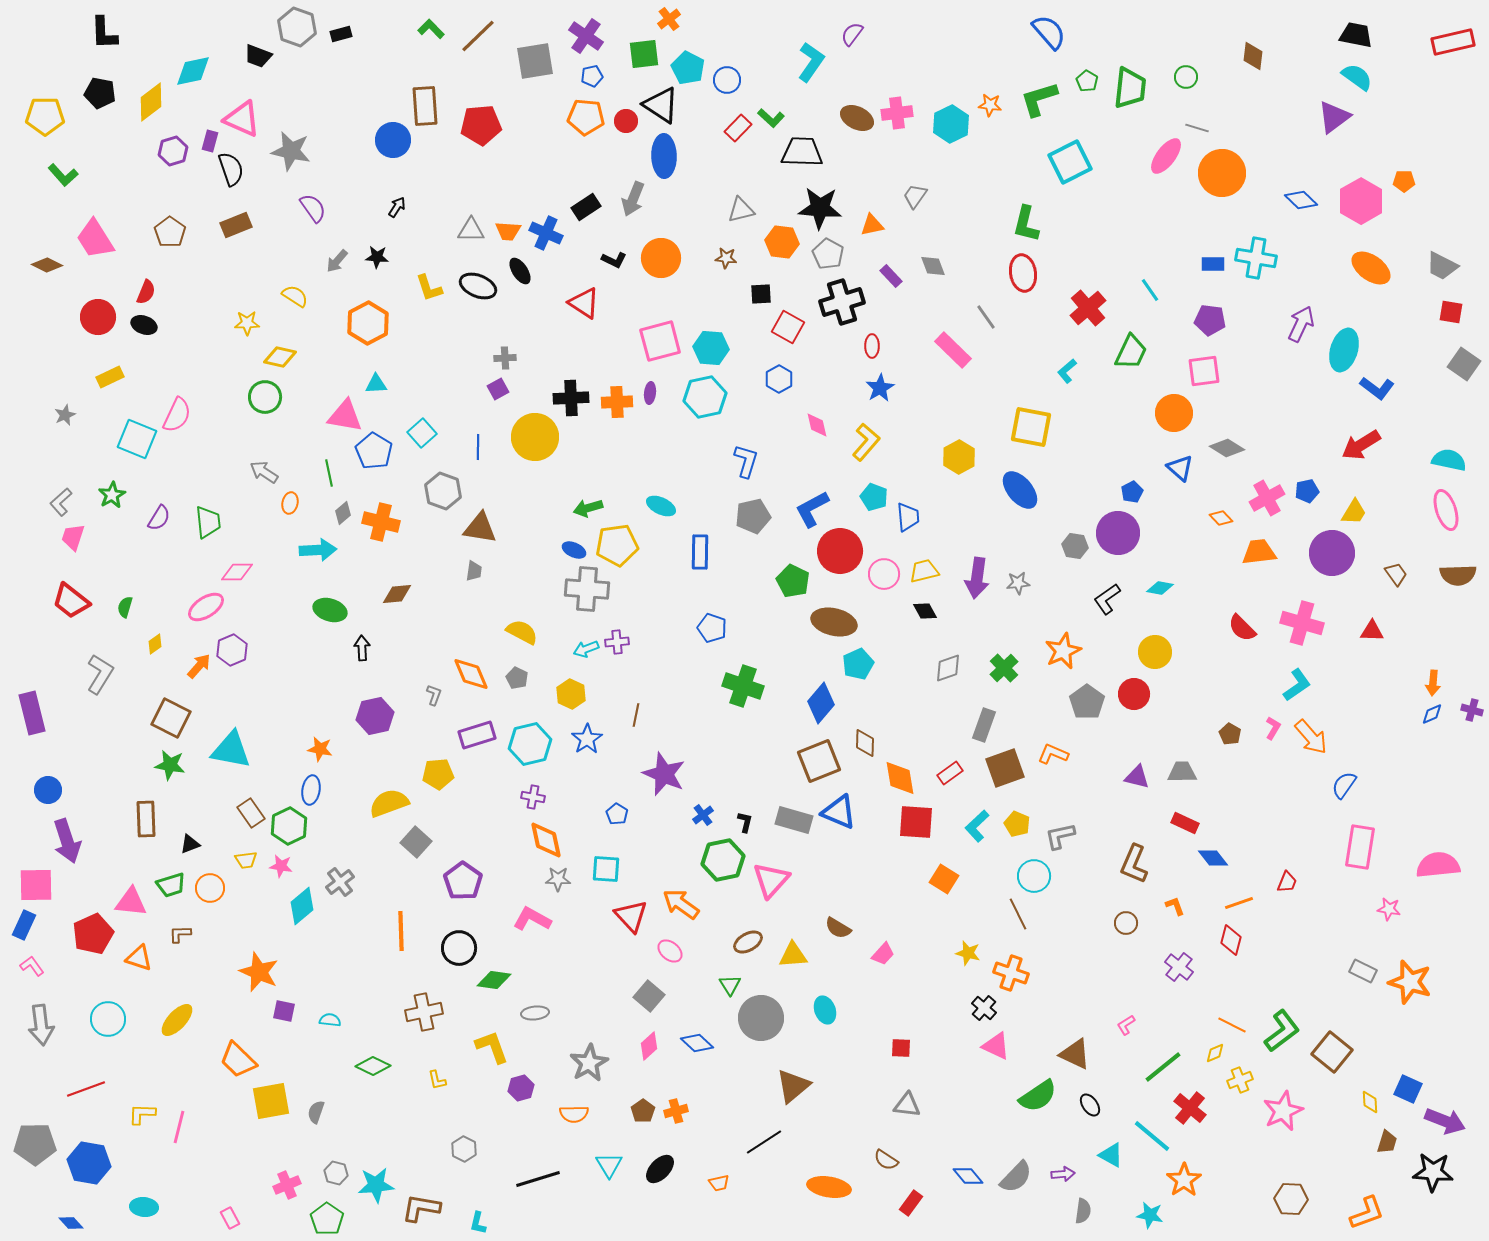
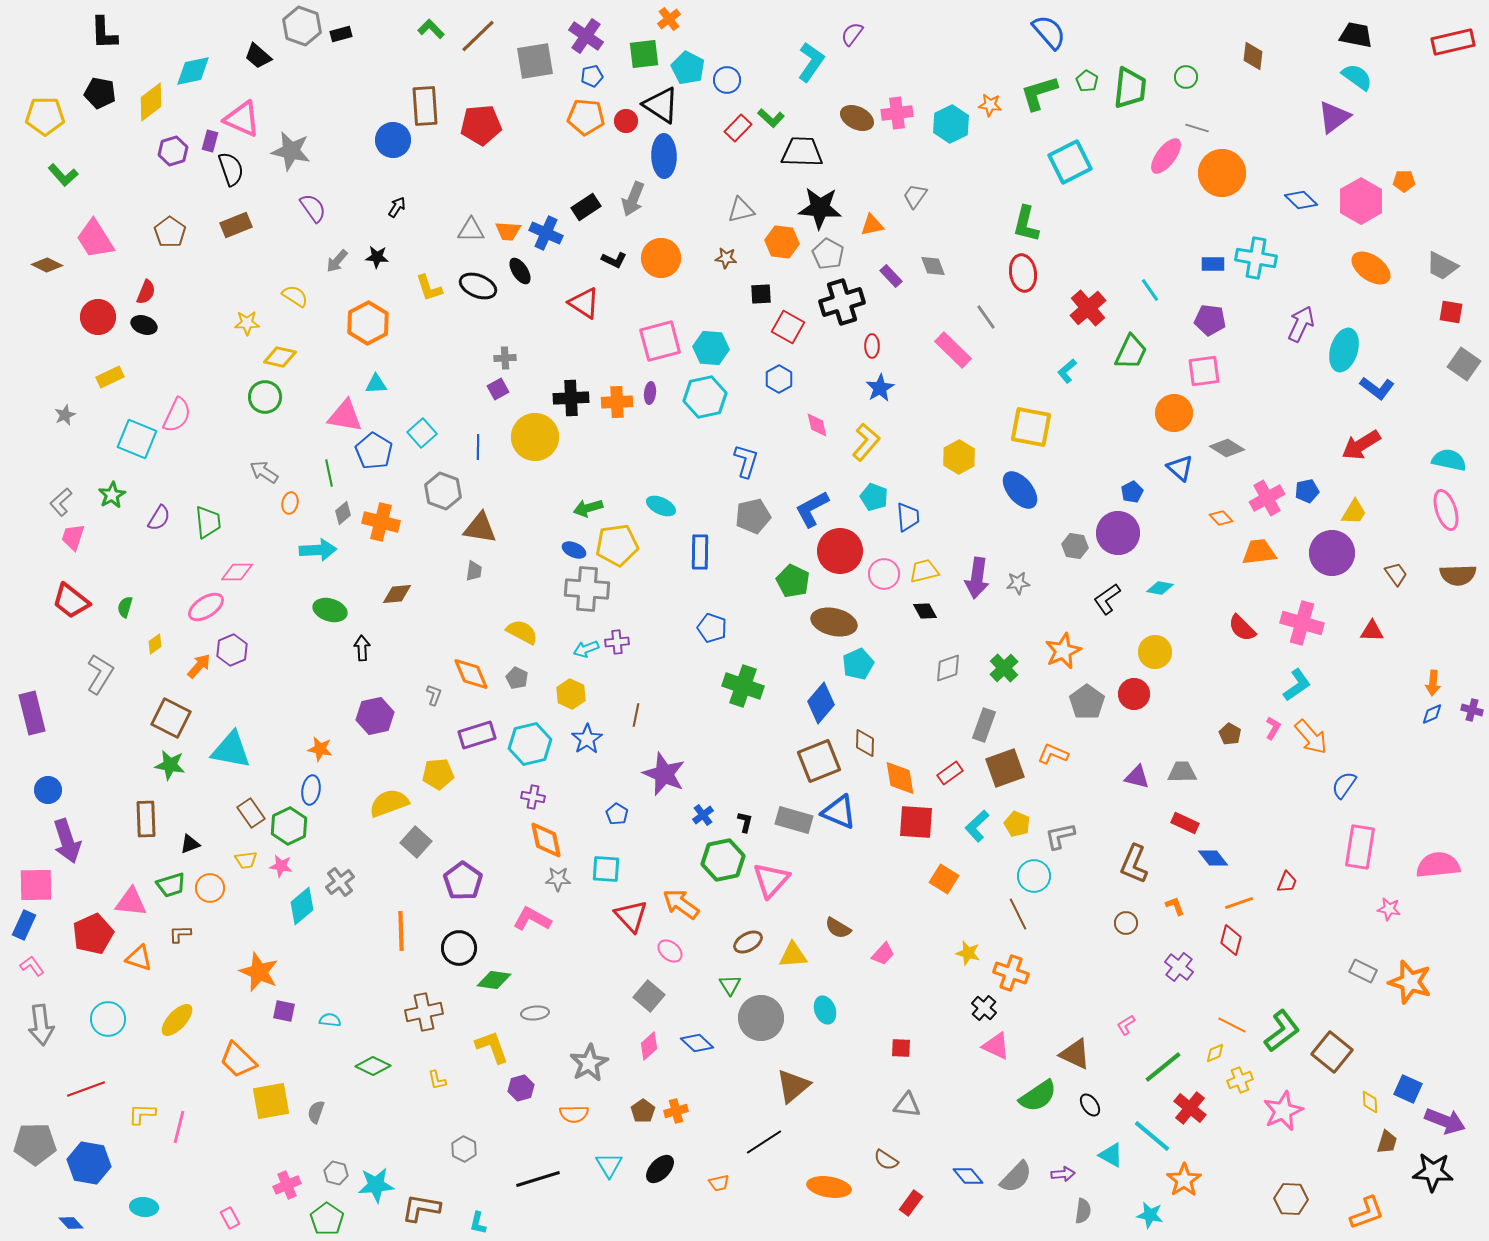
gray hexagon at (297, 27): moved 5 px right, 1 px up
black trapezoid at (258, 56): rotated 20 degrees clockwise
green L-shape at (1039, 99): moved 6 px up
